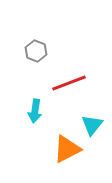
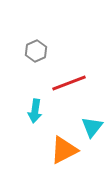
gray hexagon: rotated 15 degrees clockwise
cyan triangle: moved 2 px down
orange triangle: moved 3 px left, 1 px down
